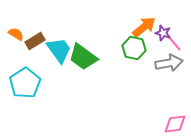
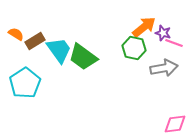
pink line: rotated 30 degrees counterclockwise
gray arrow: moved 5 px left, 5 px down
